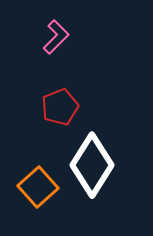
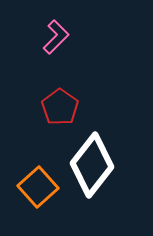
red pentagon: rotated 15 degrees counterclockwise
white diamond: rotated 6 degrees clockwise
